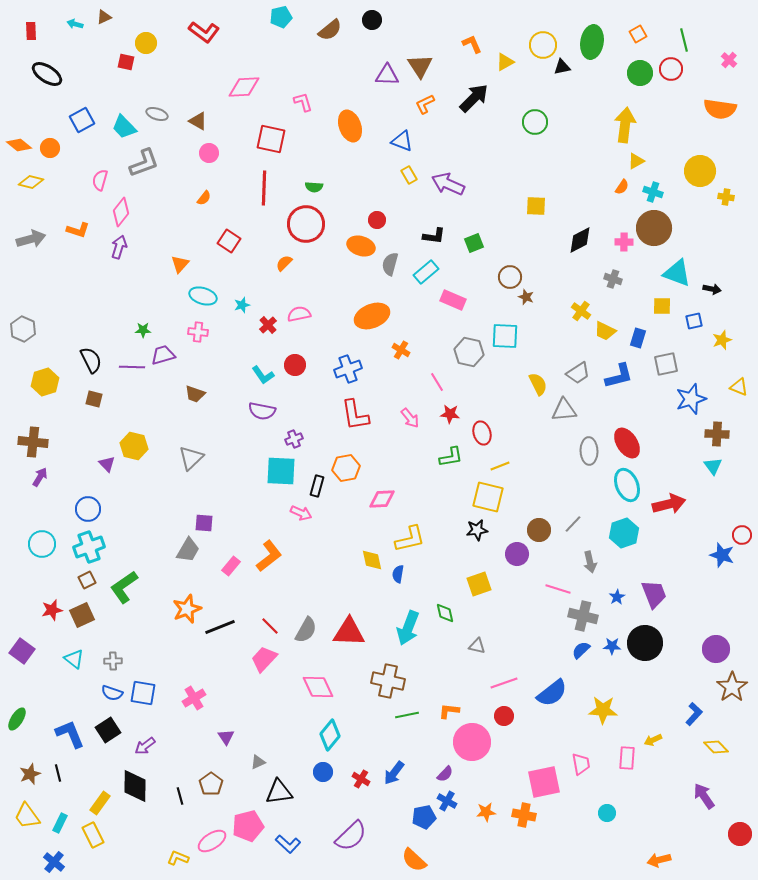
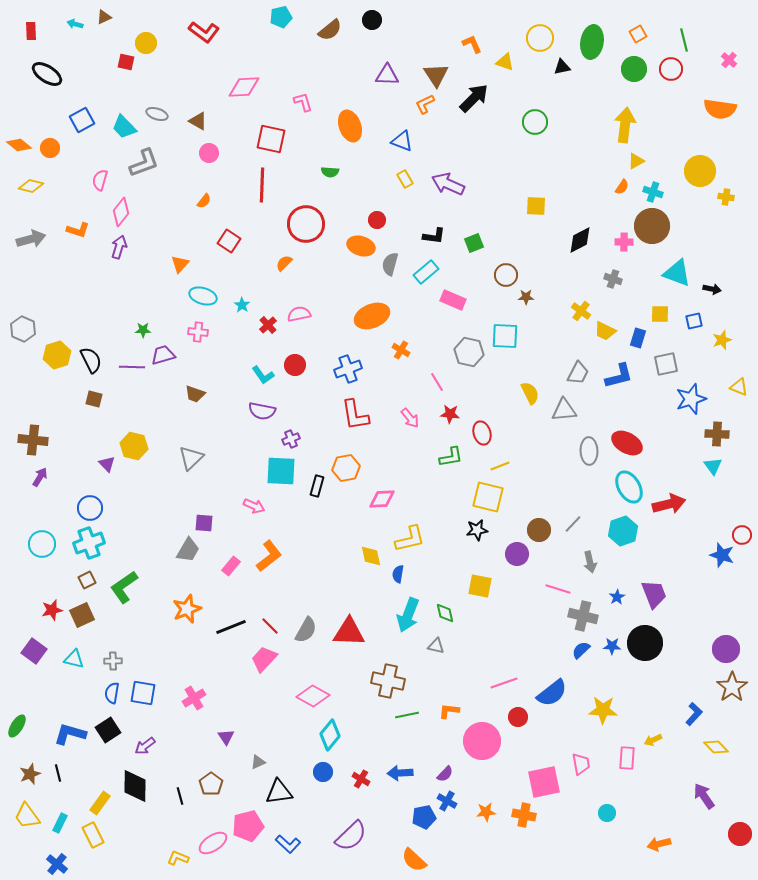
yellow circle at (543, 45): moved 3 px left, 7 px up
yellow triangle at (505, 62): rotated 48 degrees clockwise
brown triangle at (420, 66): moved 16 px right, 9 px down
green circle at (640, 73): moved 6 px left, 4 px up
yellow rectangle at (409, 175): moved 4 px left, 4 px down
yellow diamond at (31, 182): moved 4 px down
green semicircle at (314, 187): moved 16 px right, 15 px up
red line at (264, 188): moved 2 px left, 3 px up
orange semicircle at (204, 198): moved 3 px down
brown circle at (654, 228): moved 2 px left, 2 px up
brown circle at (510, 277): moved 4 px left, 2 px up
brown star at (526, 297): rotated 21 degrees counterclockwise
cyan star at (242, 305): rotated 21 degrees counterclockwise
yellow square at (662, 306): moved 2 px left, 8 px down
gray trapezoid at (578, 373): rotated 30 degrees counterclockwise
yellow hexagon at (45, 382): moved 12 px right, 27 px up
yellow semicircle at (538, 384): moved 8 px left, 9 px down
purple cross at (294, 439): moved 3 px left
brown cross at (33, 442): moved 2 px up
red ellipse at (627, 443): rotated 28 degrees counterclockwise
cyan ellipse at (627, 485): moved 2 px right, 2 px down; rotated 8 degrees counterclockwise
blue circle at (88, 509): moved 2 px right, 1 px up
pink arrow at (301, 513): moved 47 px left, 7 px up
cyan hexagon at (624, 533): moved 1 px left, 2 px up
cyan cross at (89, 547): moved 4 px up
yellow diamond at (372, 560): moved 1 px left, 4 px up
yellow square at (479, 584): moved 1 px right, 2 px down; rotated 30 degrees clockwise
black line at (220, 627): moved 11 px right
cyan arrow at (408, 628): moved 13 px up
gray triangle at (477, 646): moved 41 px left
purple circle at (716, 649): moved 10 px right
purple square at (22, 651): moved 12 px right
cyan triangle at (74, 659): rotated 25 degrees counterclockwise
pink diamond at (318, 687): moved 5 px left, 9 px down; rotated 36 degrees counterclockwise
blue semicircle at (112, 693): rotated 80 degrees clockwise
red circle at (504, 716): moved 14 px right, 1 px down
green ellipse at (17, 719): moved 7 px down
blue L-shape at (70, 734): rotated 52 degrees counterclockwise
pink circle at (472, 742): moved 10 px right, 1 px up
blue arrow at (394, 773): moved 6 px right; rotated 50 degrees clockwise
pink ellipse at (212, 841): moved 1 px right, 2 px down
orange arrow at (659, 860): moved 16 px up
blue cross at (54, 862): moved 3 px right, 2 px down
